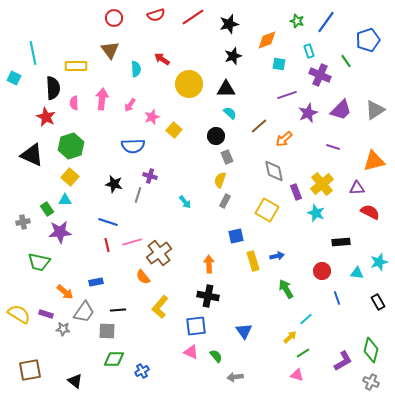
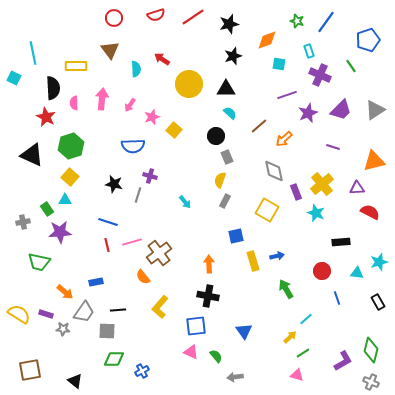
green line at (346, 61): moved 5 px right, 5 px down
